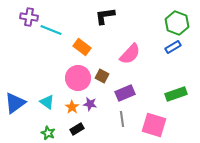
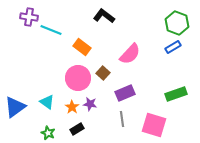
black L-shape: moved 1 px left; rotated 45 degrees clockwise
brown square: moved 1 px right, 3 px up; rotated 16 degrees clockwise
blue triangle: moved 4 px down
